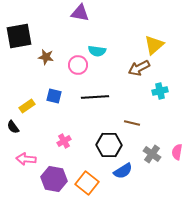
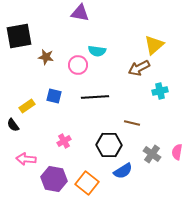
black semicircle: moved 2 px up
